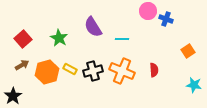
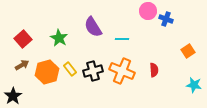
yellow rectangle: rotated 24 degrees clockwise
